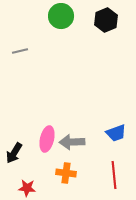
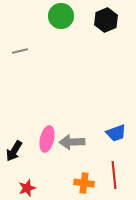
black arrow: moved 2 px up
orange cross: moved 18 px right, 10 px down
red star: rotated 24 degrees counterclockwise
